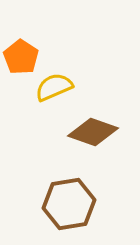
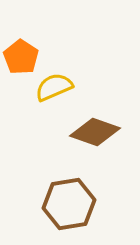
brown diamond: moved 2 px right
